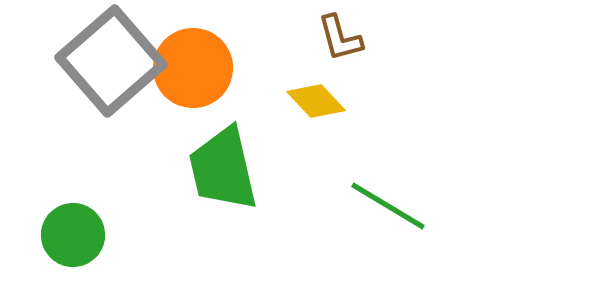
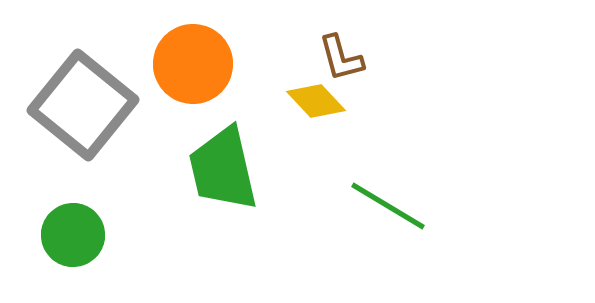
brown L-shape: moved 1 px right, 20 px down
gray square: moved 28 px left, 44 px down; rotated 10 degrees counterclockwise
orange circle: moved 4 px up
